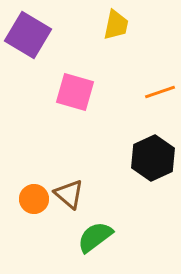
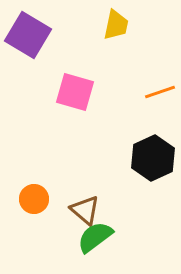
brown triangle: moved 16 px right, 16 px down
